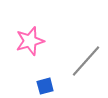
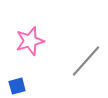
blue square: moved 28 px left
